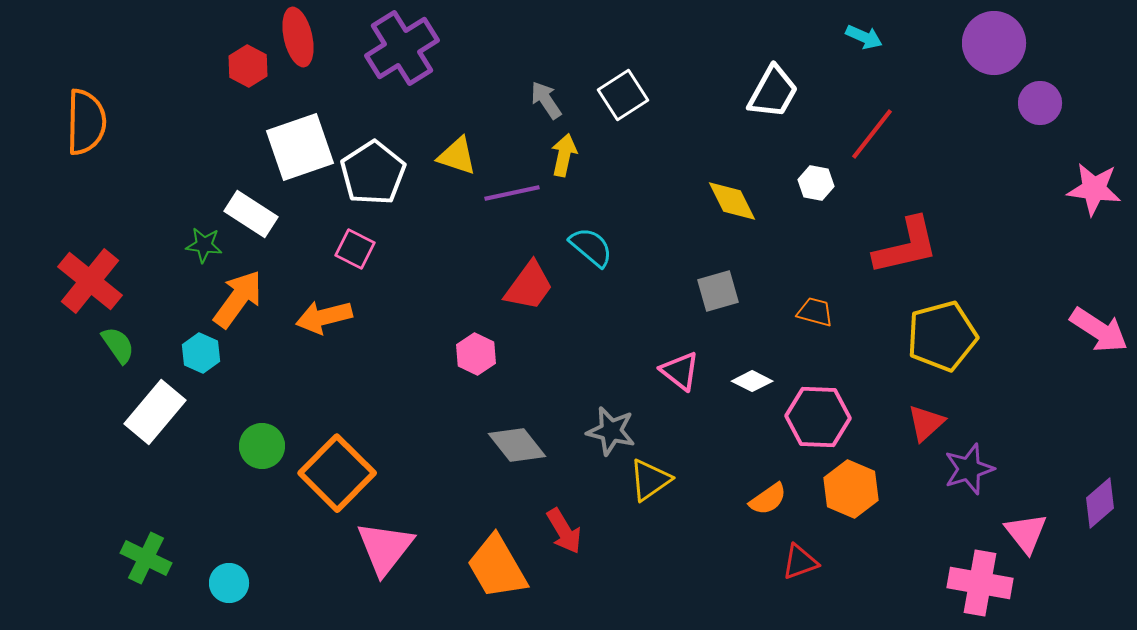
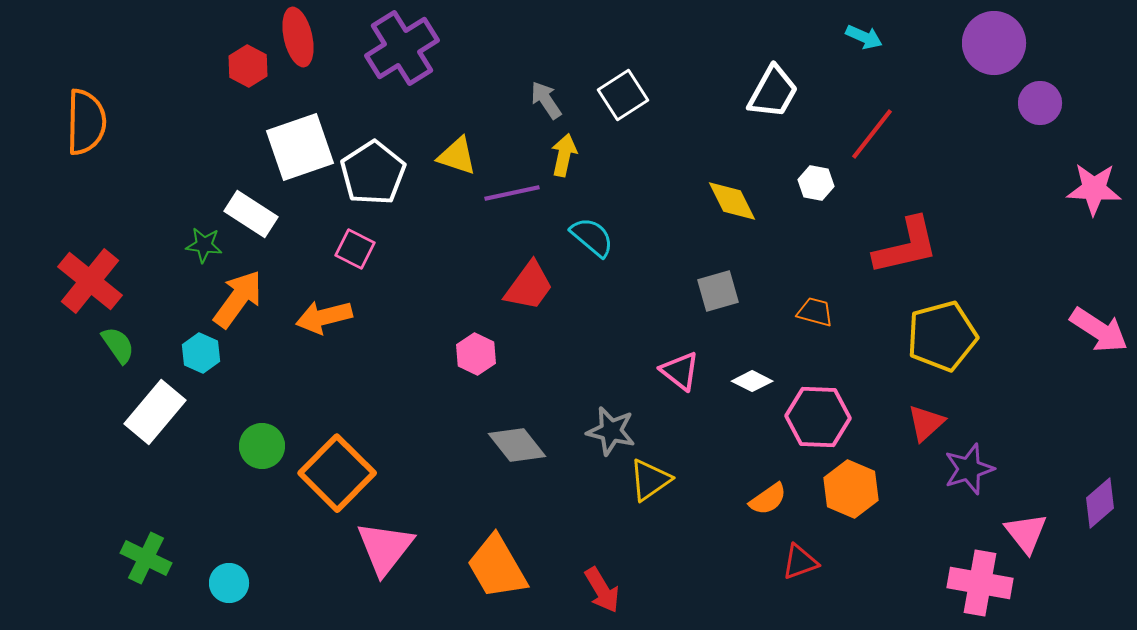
pink star at (1094, 189): rotated 4 degrees counterclockwise
cyan semicircle at (591, 247): moved 1 px right, 10 px up
red arrow at (564, 531): moved 38 px right, 59 px down
